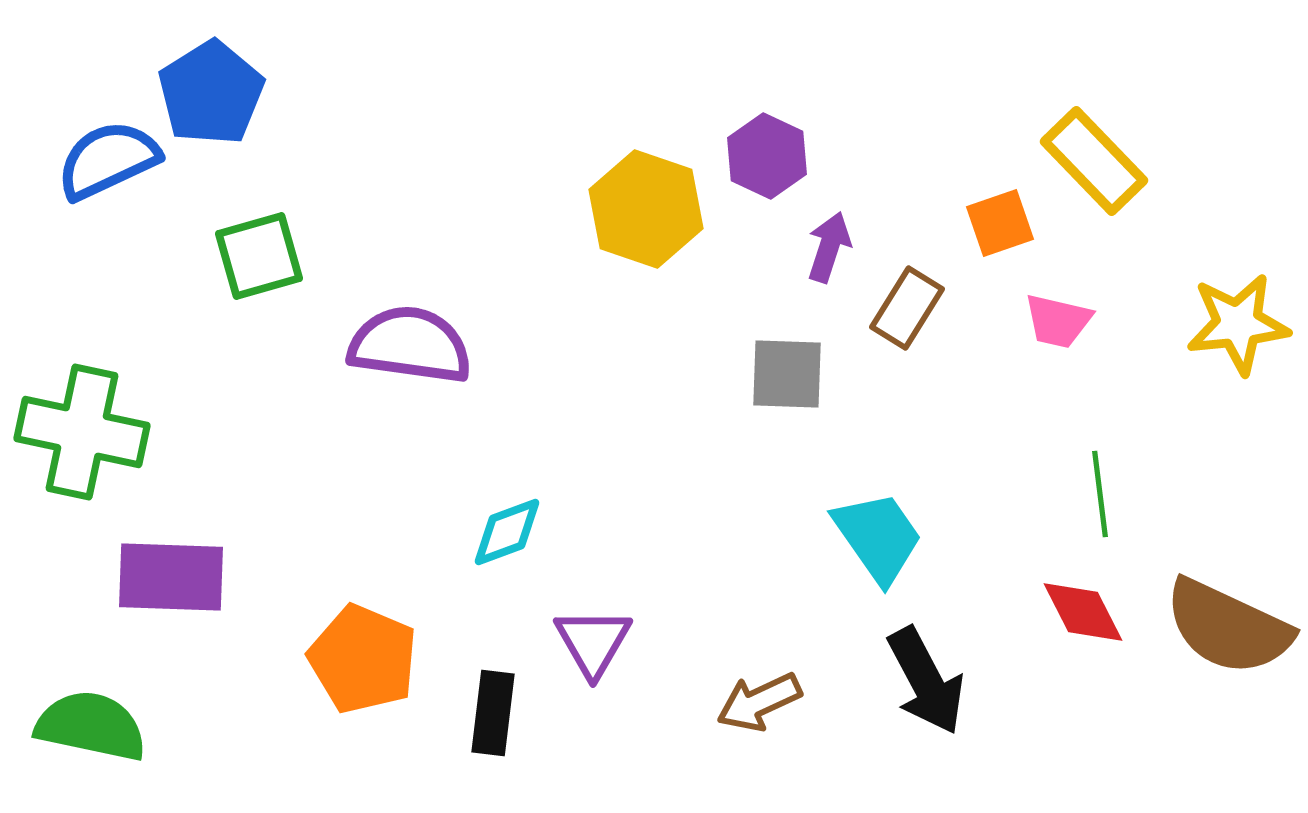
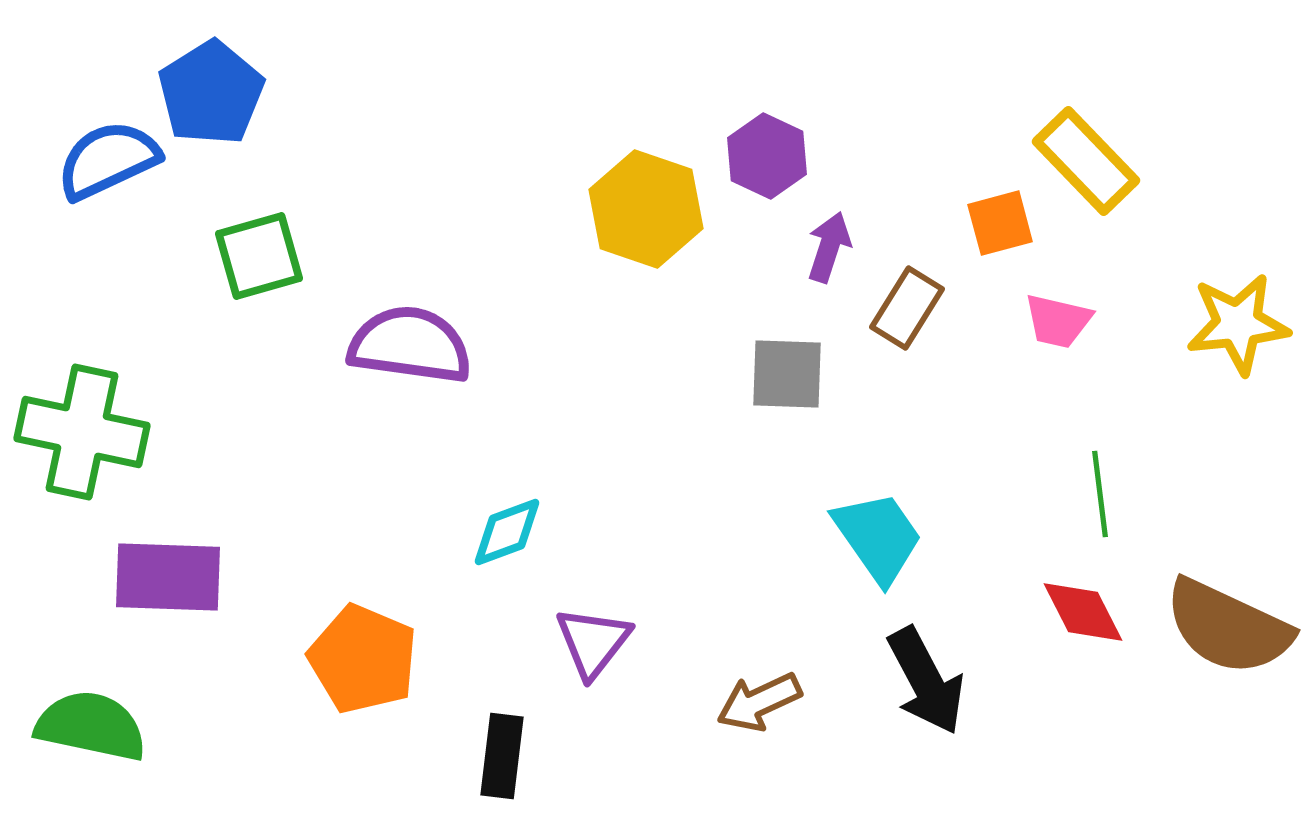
yellow rectangle: moved 8 px left
orange square: rotated 4 degrees clockwise
purple rectangle: moved 3 px left
purple triangle: rotated 8 degrees clockwise
black rectangle: moved 9 px right, 43 px down
